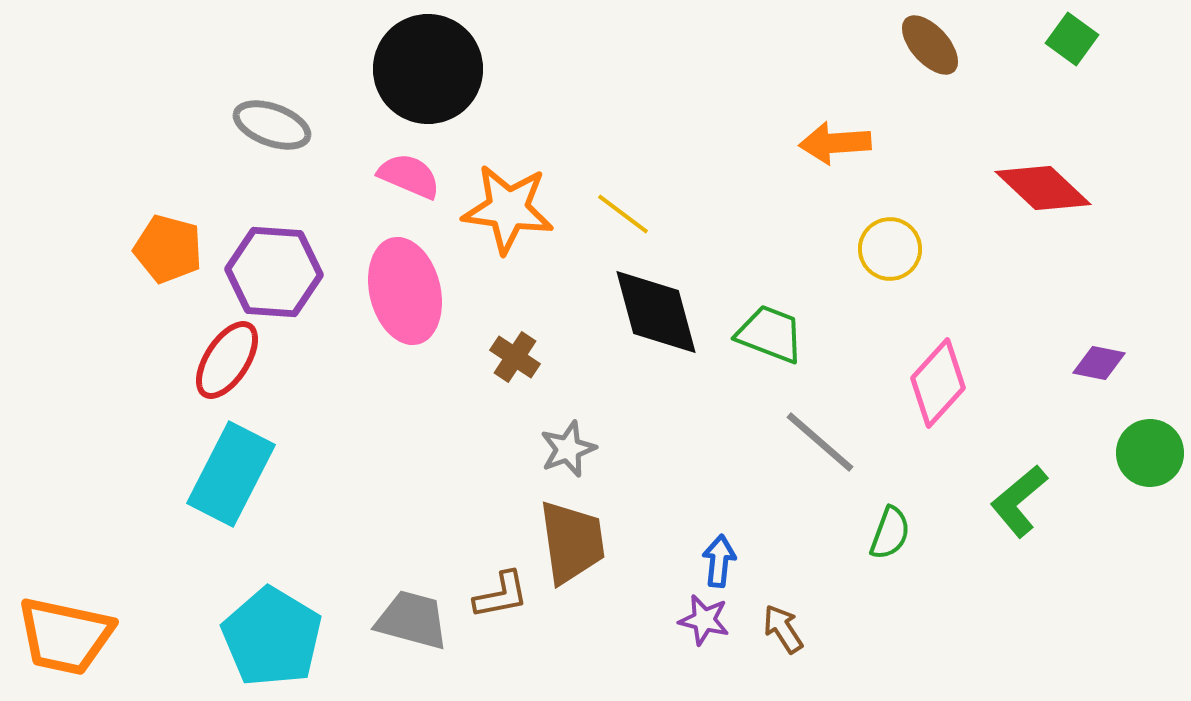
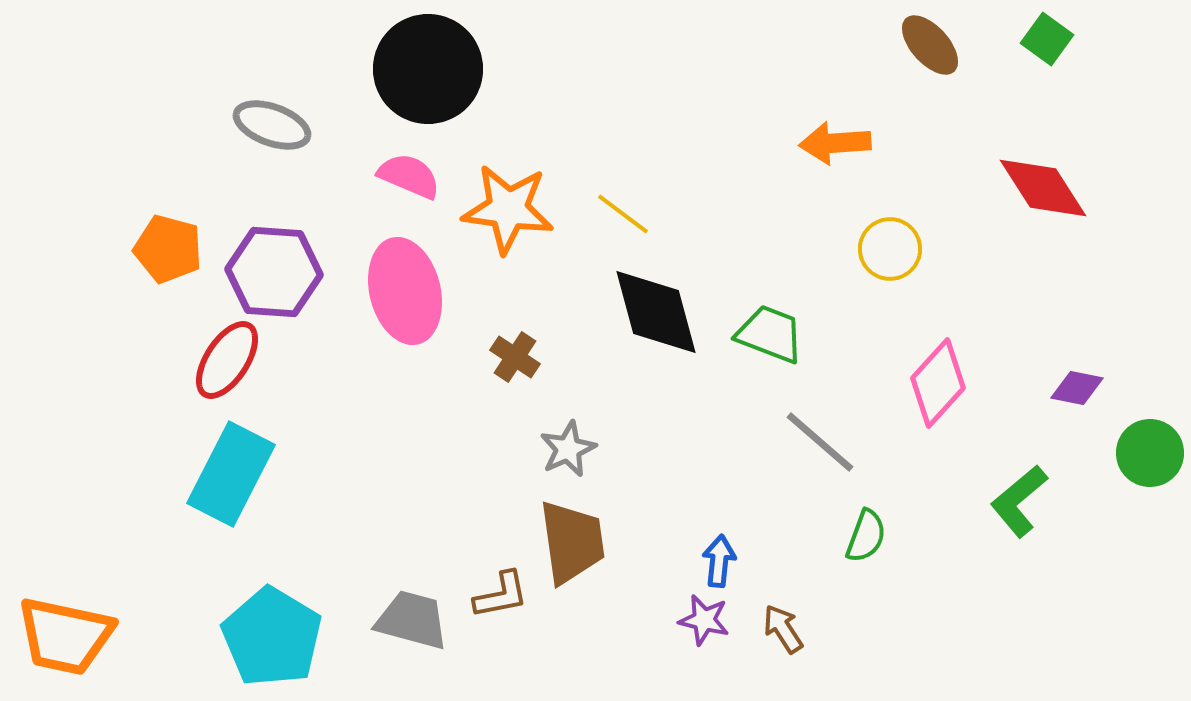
green square: moved 25 px left
red diamond: rotated 14 degrees clockwise
purple diamond: moved 22 px left, 25 px down
gray star: rotated 4 degrees counterclockwise
green semicircle: moved 24 px left, 3 px down
